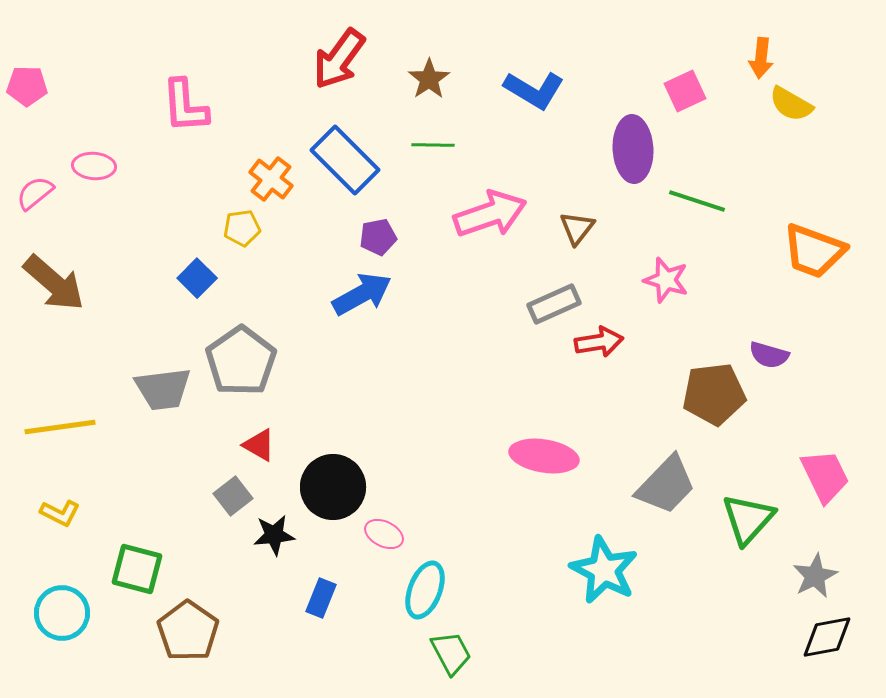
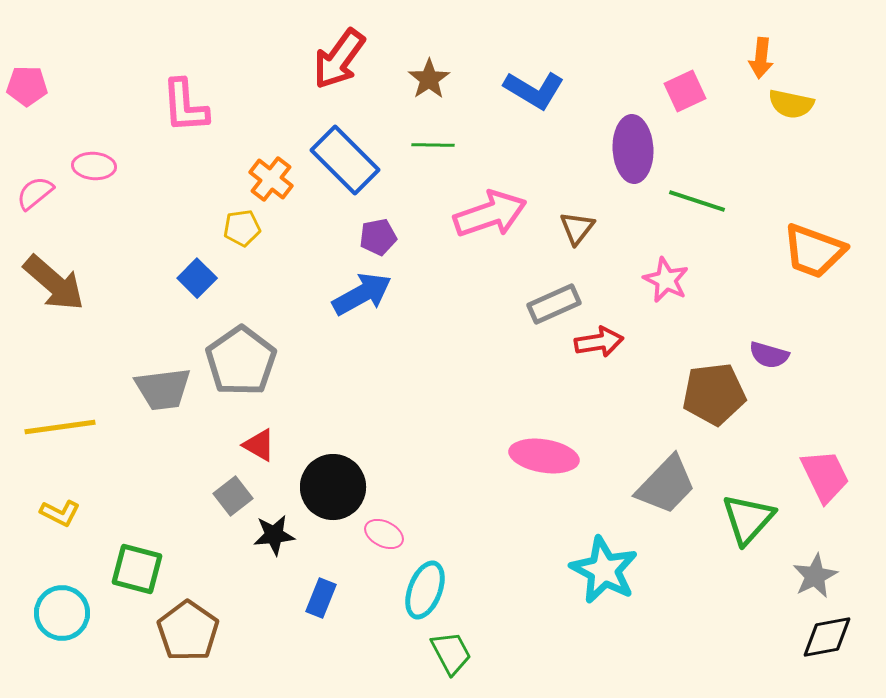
yellow semicircle at (791, 104): rotated 18 degrees counterclockwise
pink star at (666, 280): rotated 9 degrees clockwise
